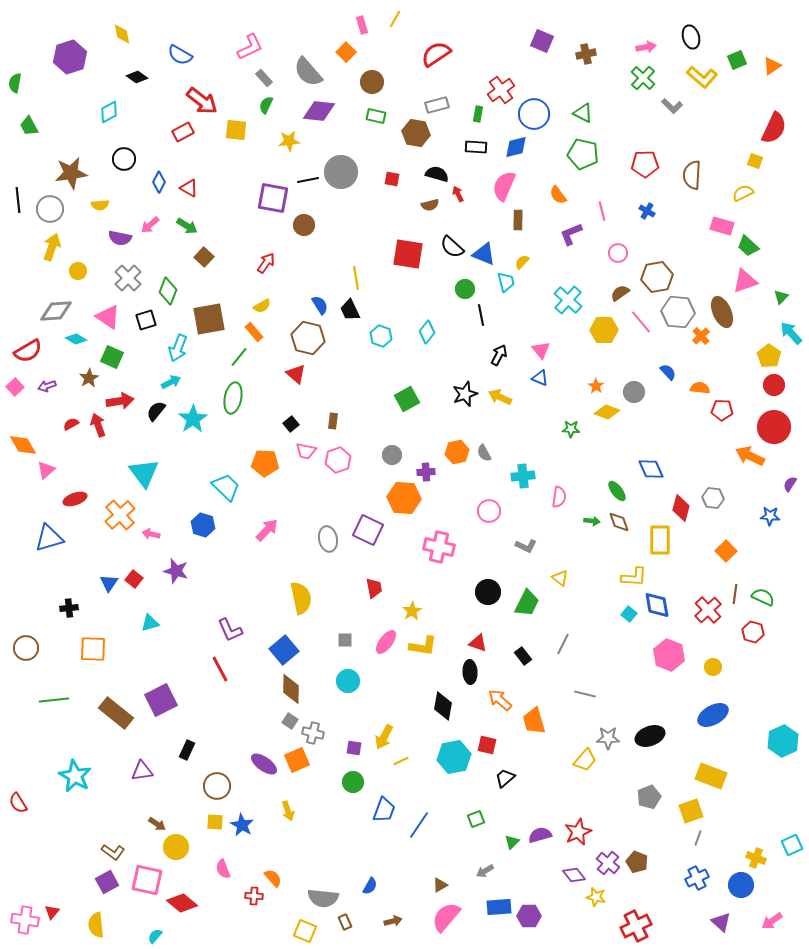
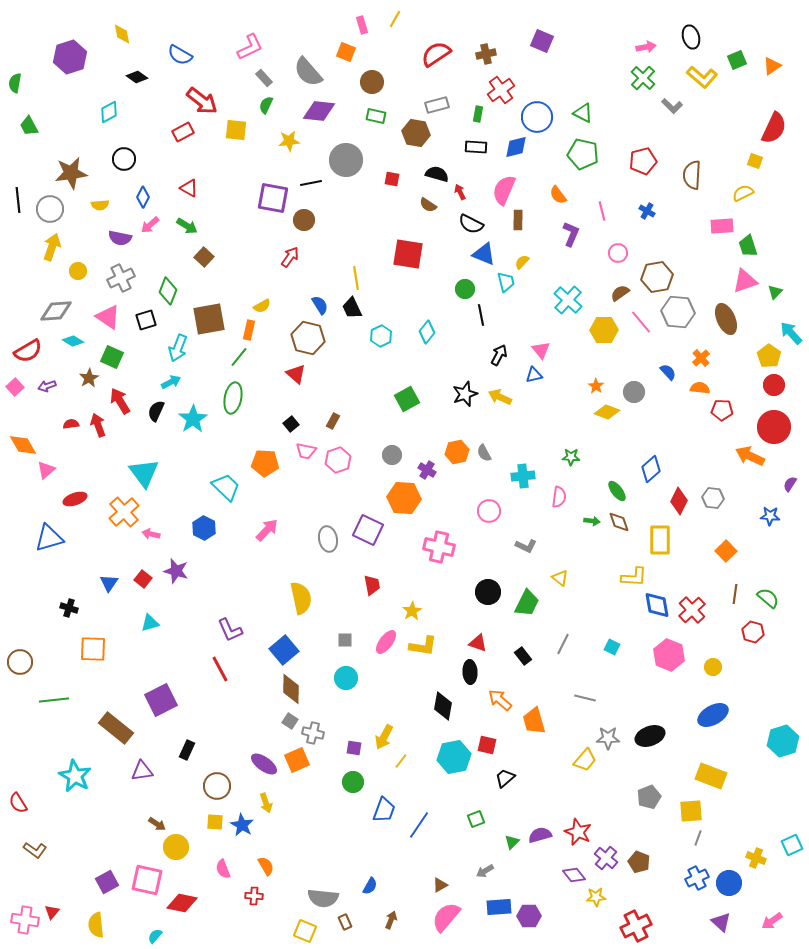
orange square at (346, 52): rotated 24 degrees counterclockwise
brown cross at (586, 54): moved 100 px left
blue circle at (534, 114): moved 3 px right, 3 px down
red pentagon at (645, 164): moved 2 px left, 3 px up; rotated 12 degrees counterclockwise
gray circle at (341, 172): moved 5 px right, 12 px up
black line at (308, 180): moved 3 px right, 3 px down
blue diamond at (159, 182): moved 16 px left, 15 px down
pink semicircle at (504, 186): moved 4 px down
red arrow at (458, 194): moved 2 px right, 2 px up
brown semicircle at (430, 205): moved 2 px left; rotated 48 degrees clockwise
brown circle at (304, 225): moved 5 px up
pink rectangle at (722, 226): rotated 20 degrees counterclockwise
purple L-shape at (571, 234): rotated 135 degrees clockwise
green trapezoid at (748, 246): rotated 30 degrees clockwise
black semicircle at (452, 247): moved 19 px right, 23 px up; rotated 15 degrees counterclockwise
red arrow at (266, 263): moved 24 px right, 6 px up
gray cross at (128, 278): moved 7 px left; rotated 20 degrees clockwise
green triangle at (781, 297): moved 6 px left, 5 px up
black trapezoid at (350, 310): moved 2 px right, 2 px up
brown ellipse at (722, 312): moved 4 px right, 7 px down
orange rectangle at (254, 332): moved 5 px left, 2 px up; rotated 54 degrees clockwise
cyan hexagon at (381, 336): rotated 15 degrees clockwise
orange cross at (701, 336): moved 22 px down
cyan diamond at (76, 339): moved 3 px left, 2 px down
blue triangle at (540, 378): moved 6 px left, 3 px up; rotated 36 degrees counterclockwise
red arrow at (120, 401): rotated 112 degrees counterclockwise
black semicircle at (156, 411): rotated 15 degrees counterclockwise
brown rectangle at (333, 421): rotated 21 degrees clockwise
red semicircle at (71, 424): rotated 21 degrees clockwise
green star at (571, 429): moved 28 px down
blue diamond at (651, 469): rotated 72 degrees clockwise
purple cross at (426, 472): moved 1 px right, 2 px up; rotated 36 degrees clockwise
red diamond at (681, 508): moved 2 px left, 7 px up; rotated 12 degrees clockwise
orange cross at (120, 515): moved 4 px right, 3 px up
blue hexagon at (203, 525): moved 1 px right, 3 px down; rotated 10 degrees clockwise
red square at (134, 579): moved 9 px right
red trapezoid at (374, 588): moved 2 px left, 3 px up
green semicircle at (763, 597): moved 5 px right, 1 px down; rotated 15 degrees clockwise
black cross at (69, 608): rotated 24 degrees clockwise
red cross at (708, 610): moved 16 px left
cyan square at (629, 614): moved 17 px left, 33 px down; rotated 14 degrees counterclockwise
brown circle at (26, 648): moved 6 px left, 14 px down
cyan circle at (348, 681): moved 2 px left, 3 px up
gray line at (585, 694): moved 4 px down
brown rectangle at (116, 713): moved 15 px down
cyan hexagon at (783, 741): rotated 8 degrees clockwise
yellow line at (401, 761): rotated 28 degrees counterclockwise
yellow arrow at (288, 811): moved 22 px left, 8 px up
yellow square at (691, 811): rotated 15 degrees clockwise
red star at (578, 832): rotated 24 degrees counterclockwise
brown L-shape at (113, 852): moved 78 px left, 2 px up
brown pentagon at (637, 862): moved 2 px right
purple cross at (608, 863): moved 2 px left, 5 px up
orange semicircle at (273, 878): moved 7 px left, 12 px up; rotated 12 degrees clockwise
blue circle at (741, 885): moved 12 px left, 2 px up
yellow star at (596, 897): rotated 18 degrees counterclockwise
red diamond at (182, 903): rotated 28 degrees counterclockwise
brown arrow at (393, 921): moved 2 px left, 1 px up; rotated 54 degrees counterclockwise
